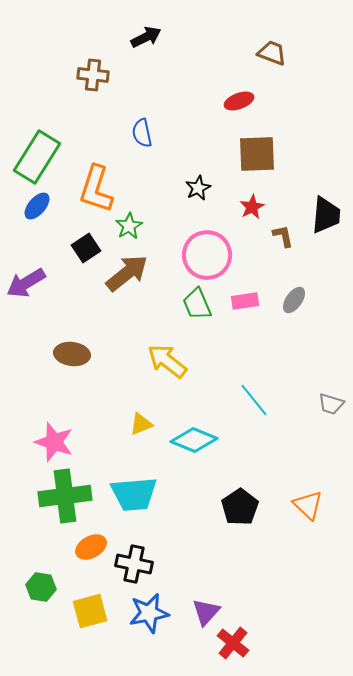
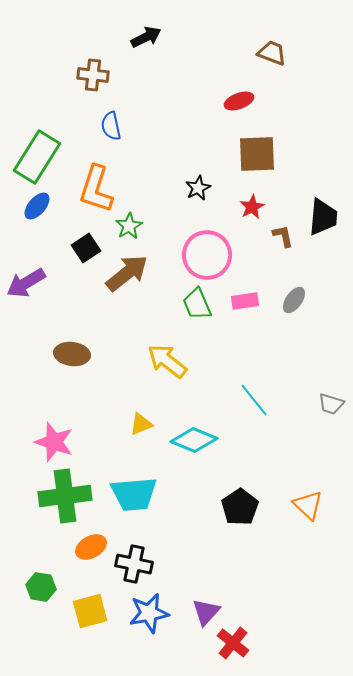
blue semicircle: moved 31 px left, 7 px up
black trapezoid: moved 3 px left, 2 px down
